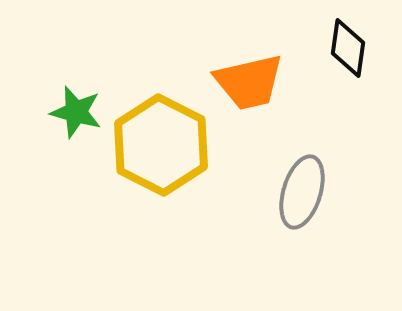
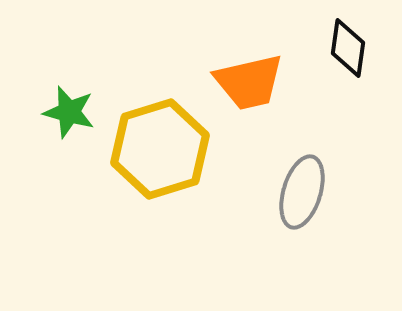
green star: moved 7 px left
yellow hexagon: moved 1 px left, 4 px down; rotated 16 degrees clockwise
